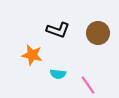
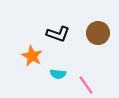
black L-shape: moved 4 px down
orange star: moved 1 px down; rotated 15 degrees clockwise
pink line: moved 2 px left
